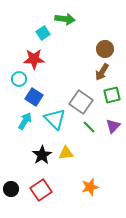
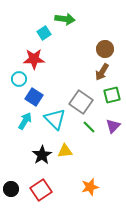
cyan square: moved 1 px right
yellow triangle: moved 1 px left, 2 px up
